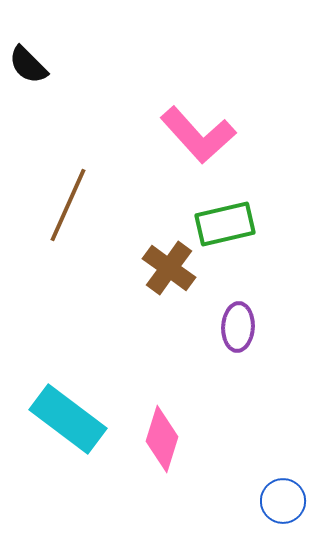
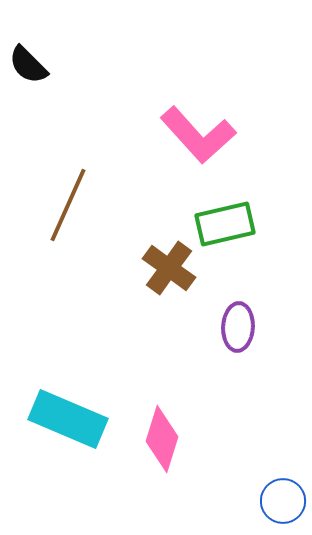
cyan rectangle: rotated 14 degrees counterclockwise
